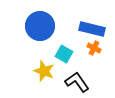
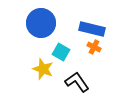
blue circle: moved 1 px right, 3 px up
orange cross: moved 1 px up
cyan square: moved 3 px left, 2 px up
yellow star: moved 1 px left, 2 px up
